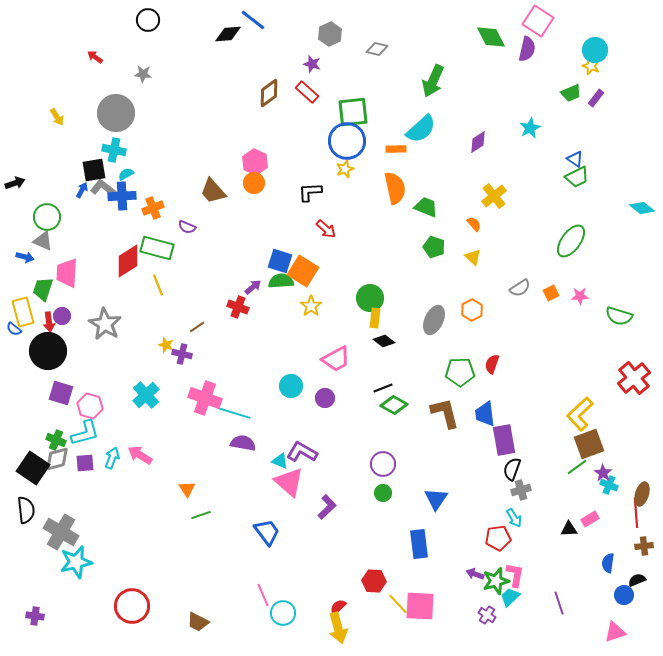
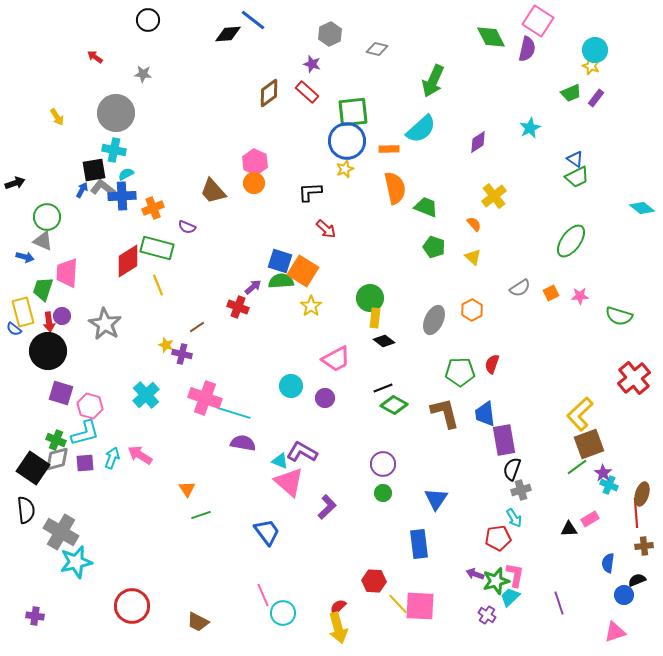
orange rectangle at (396, 149): moved 7 px left
